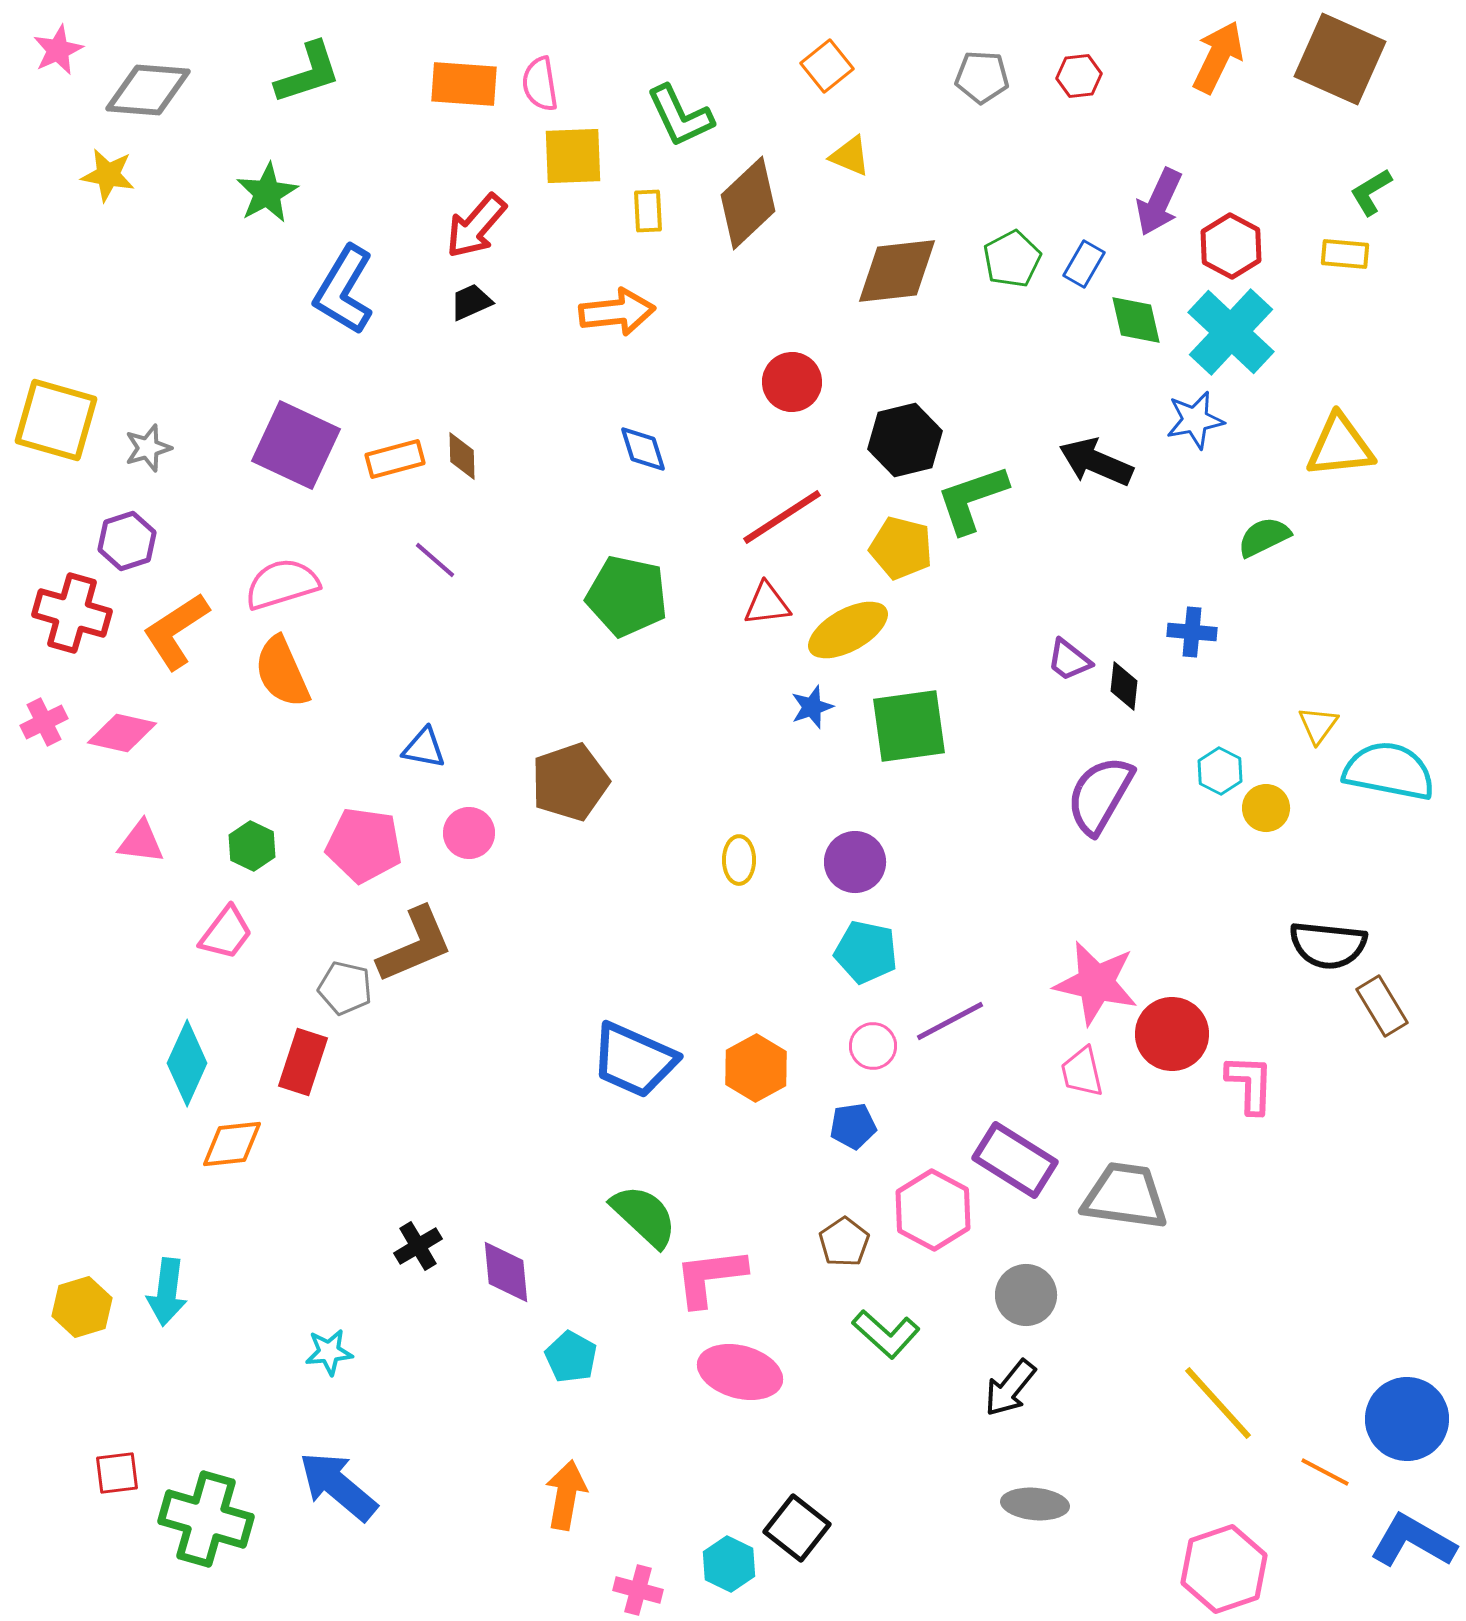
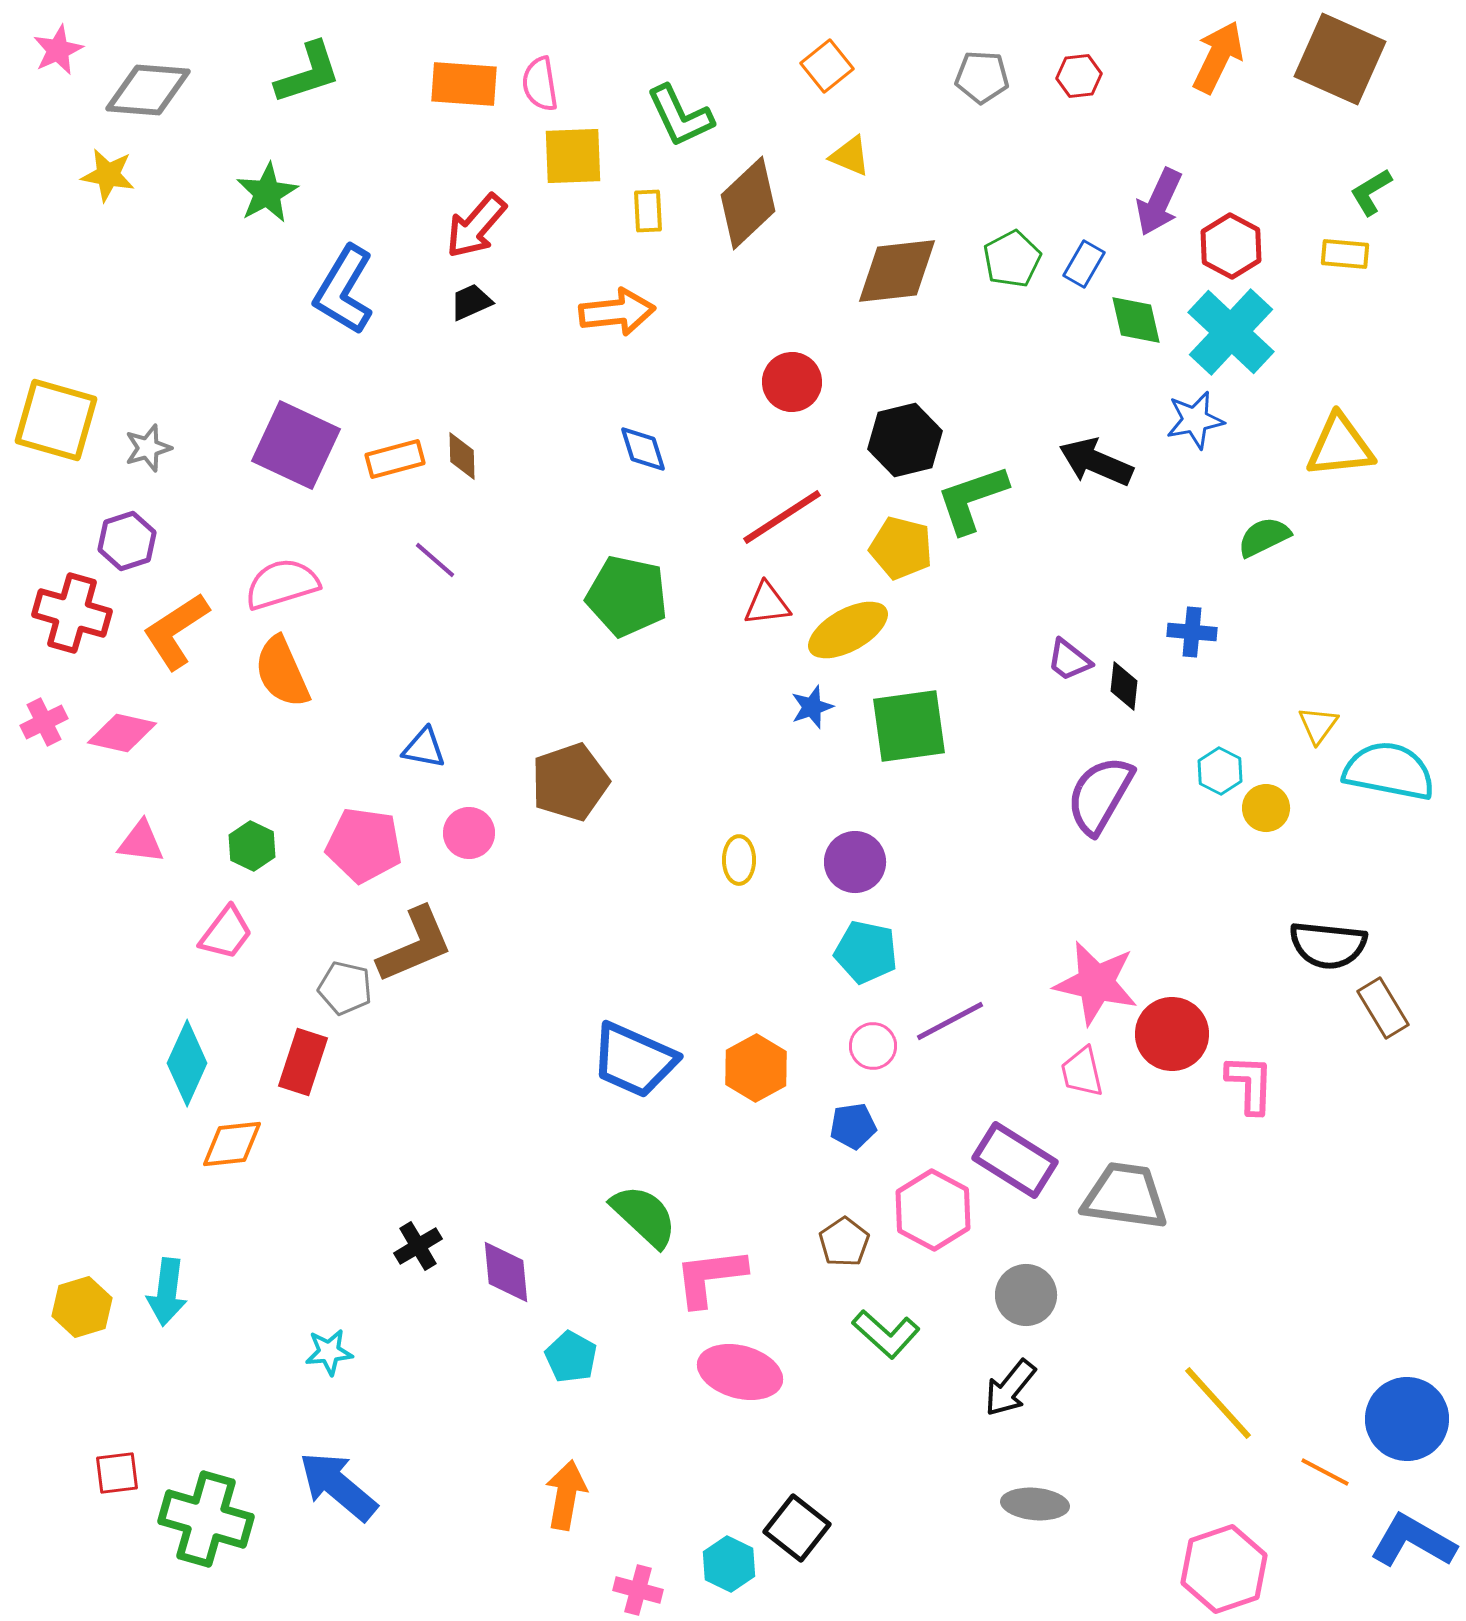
brown rectangle at (1382, 1006): moved 1 px right, 2 px down
